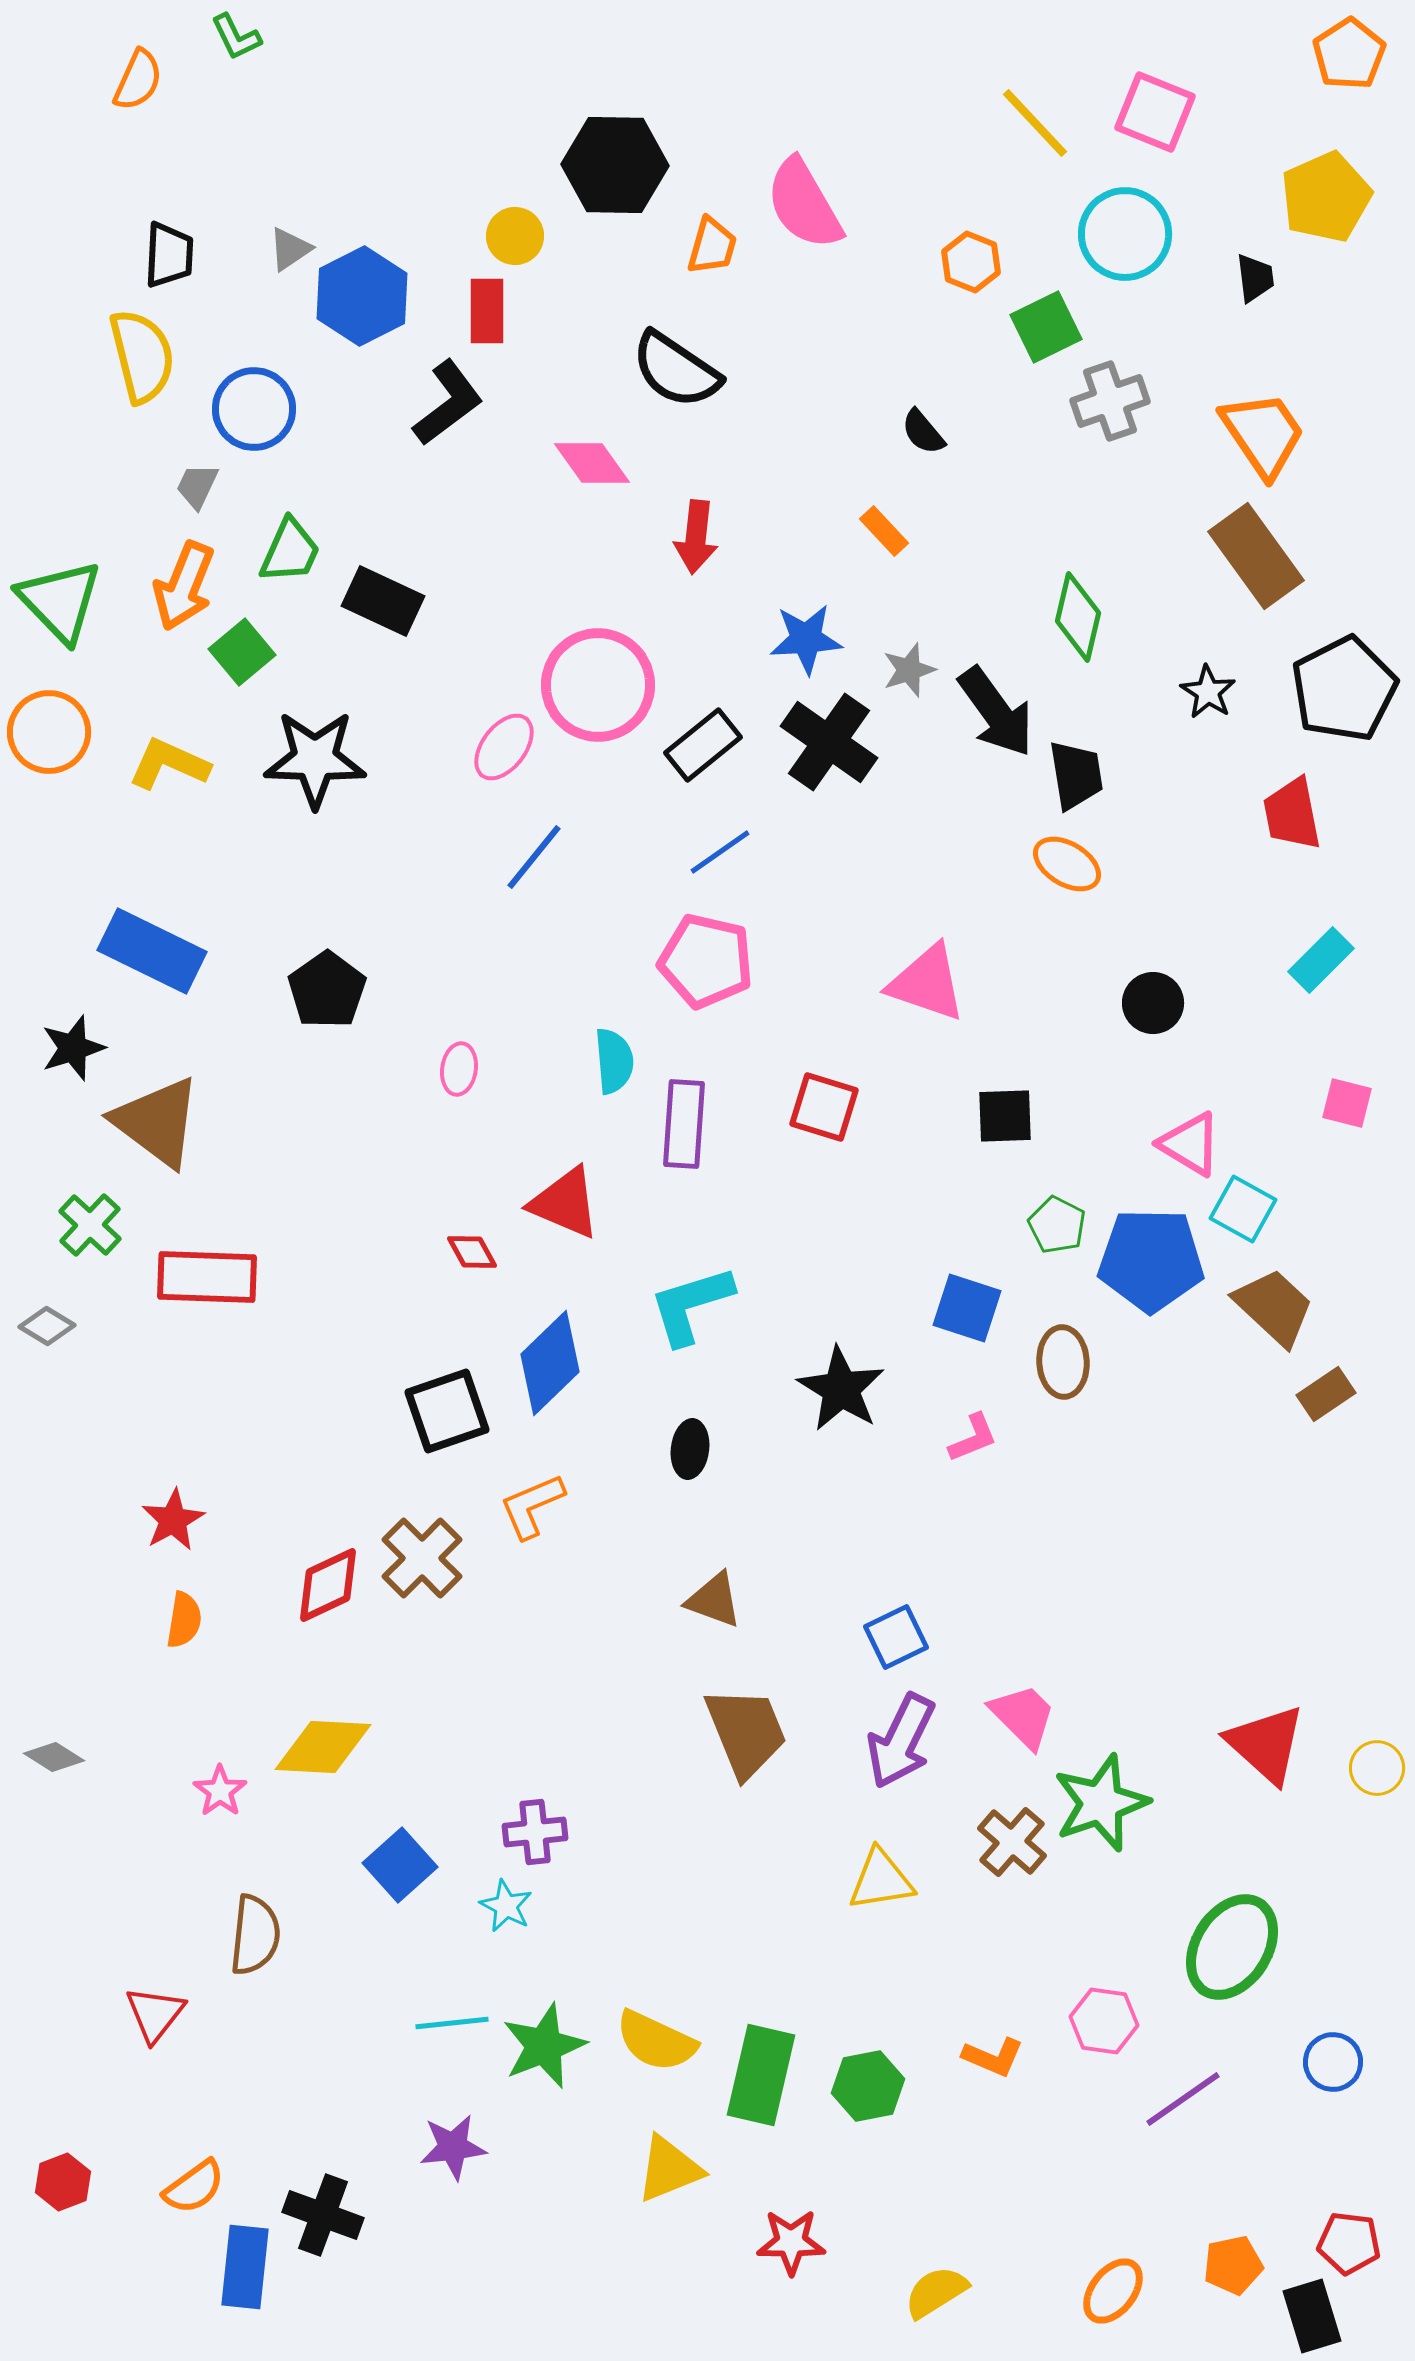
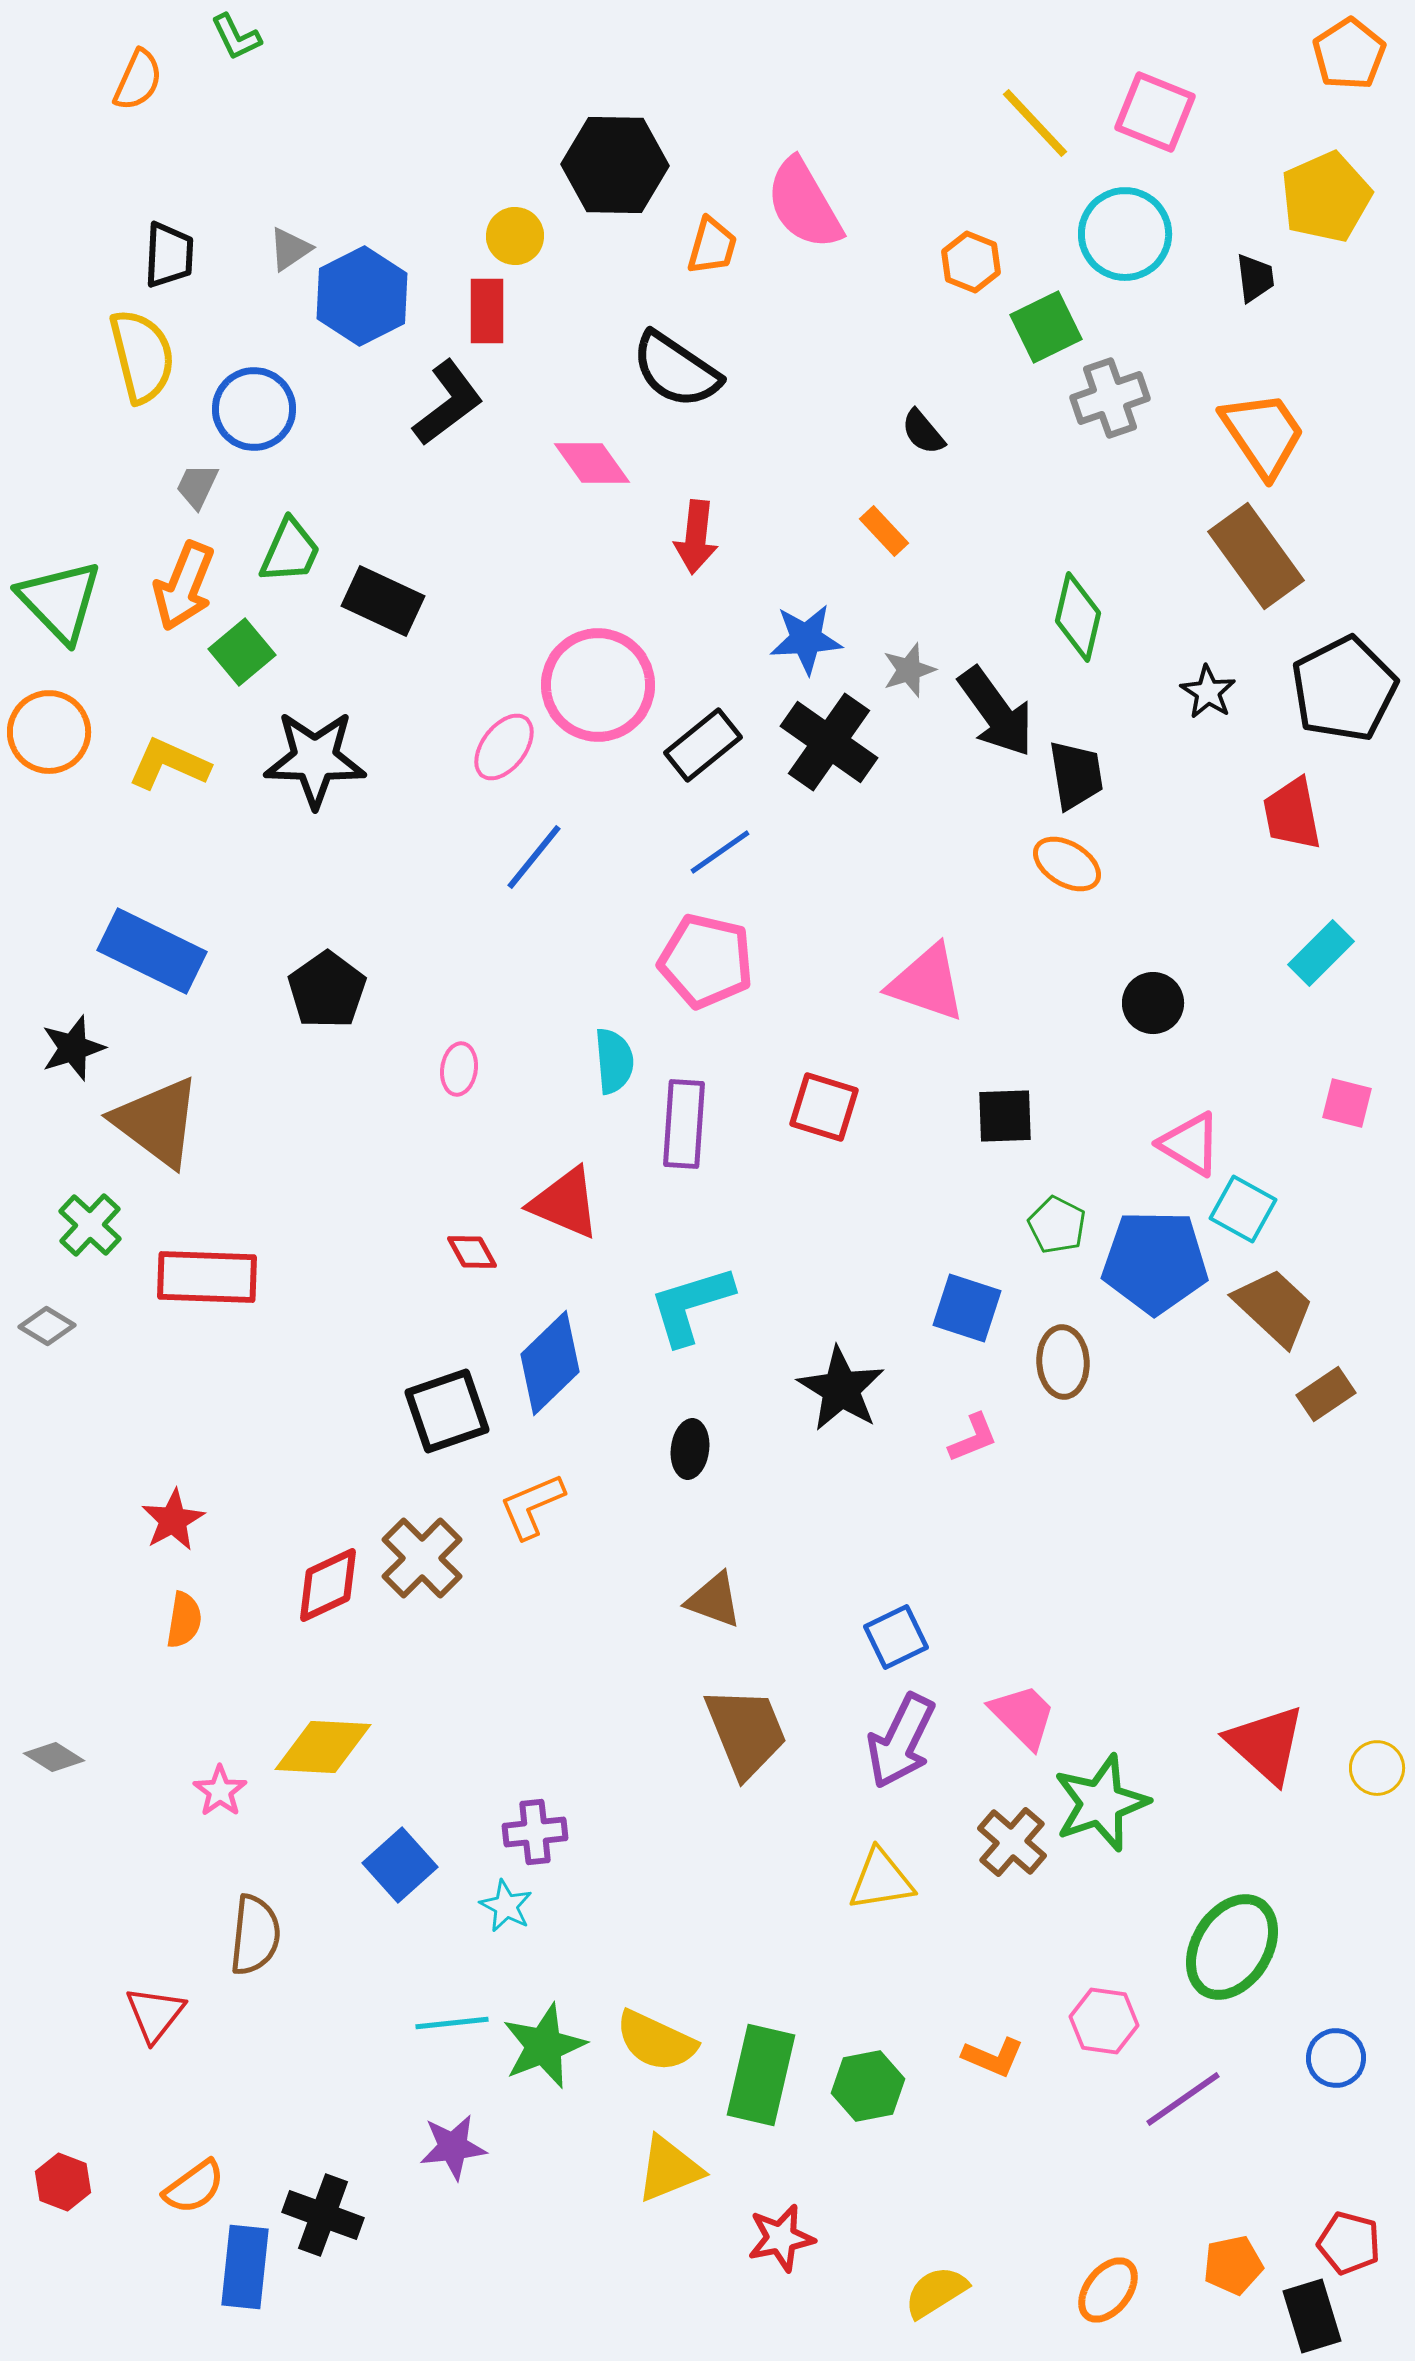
gray cross at (1110, 401): moved 3 px up
cyan rectangle at (1321, 960): moved 7 px up
blue pentagon at (1151, 1260): moved 4 px right, 2 px down
blue circle at (1333, 2062): moved 3 px right, 4 px up
red hexagon at (63, 2182): rotated 18 degrees counterclockwise
red star at (791, 2242): moved 10 px left, 4 px up; rotated 12 degrees counterclockwise
red pentagon at (1349, 2243): rotated 8 degrees clockwise
orange ellipse at (1113, 2291): moved 5 px left, 1 px up
